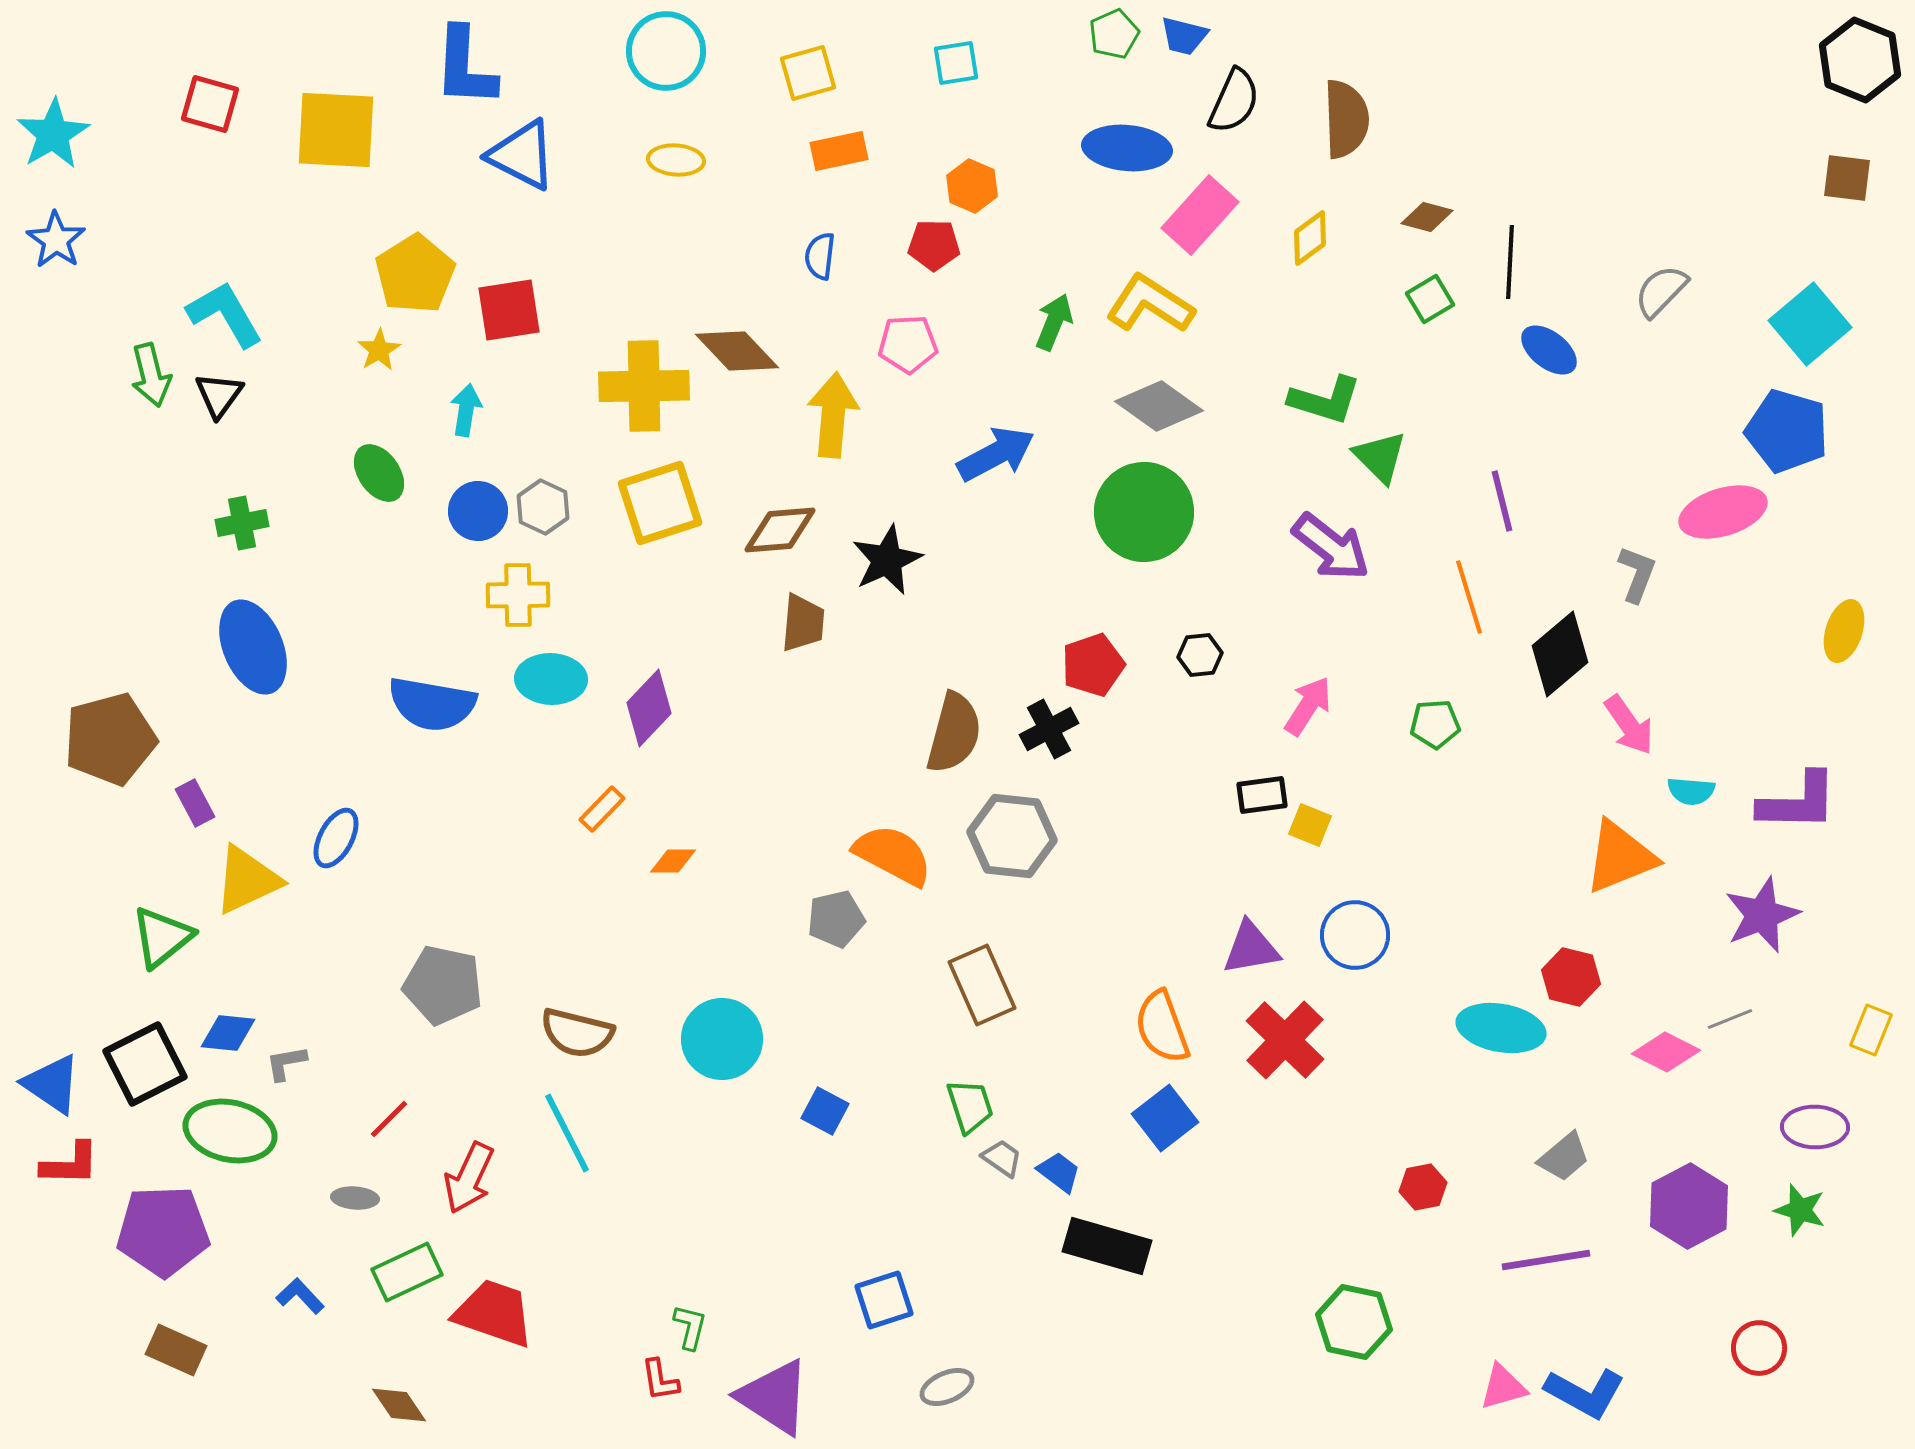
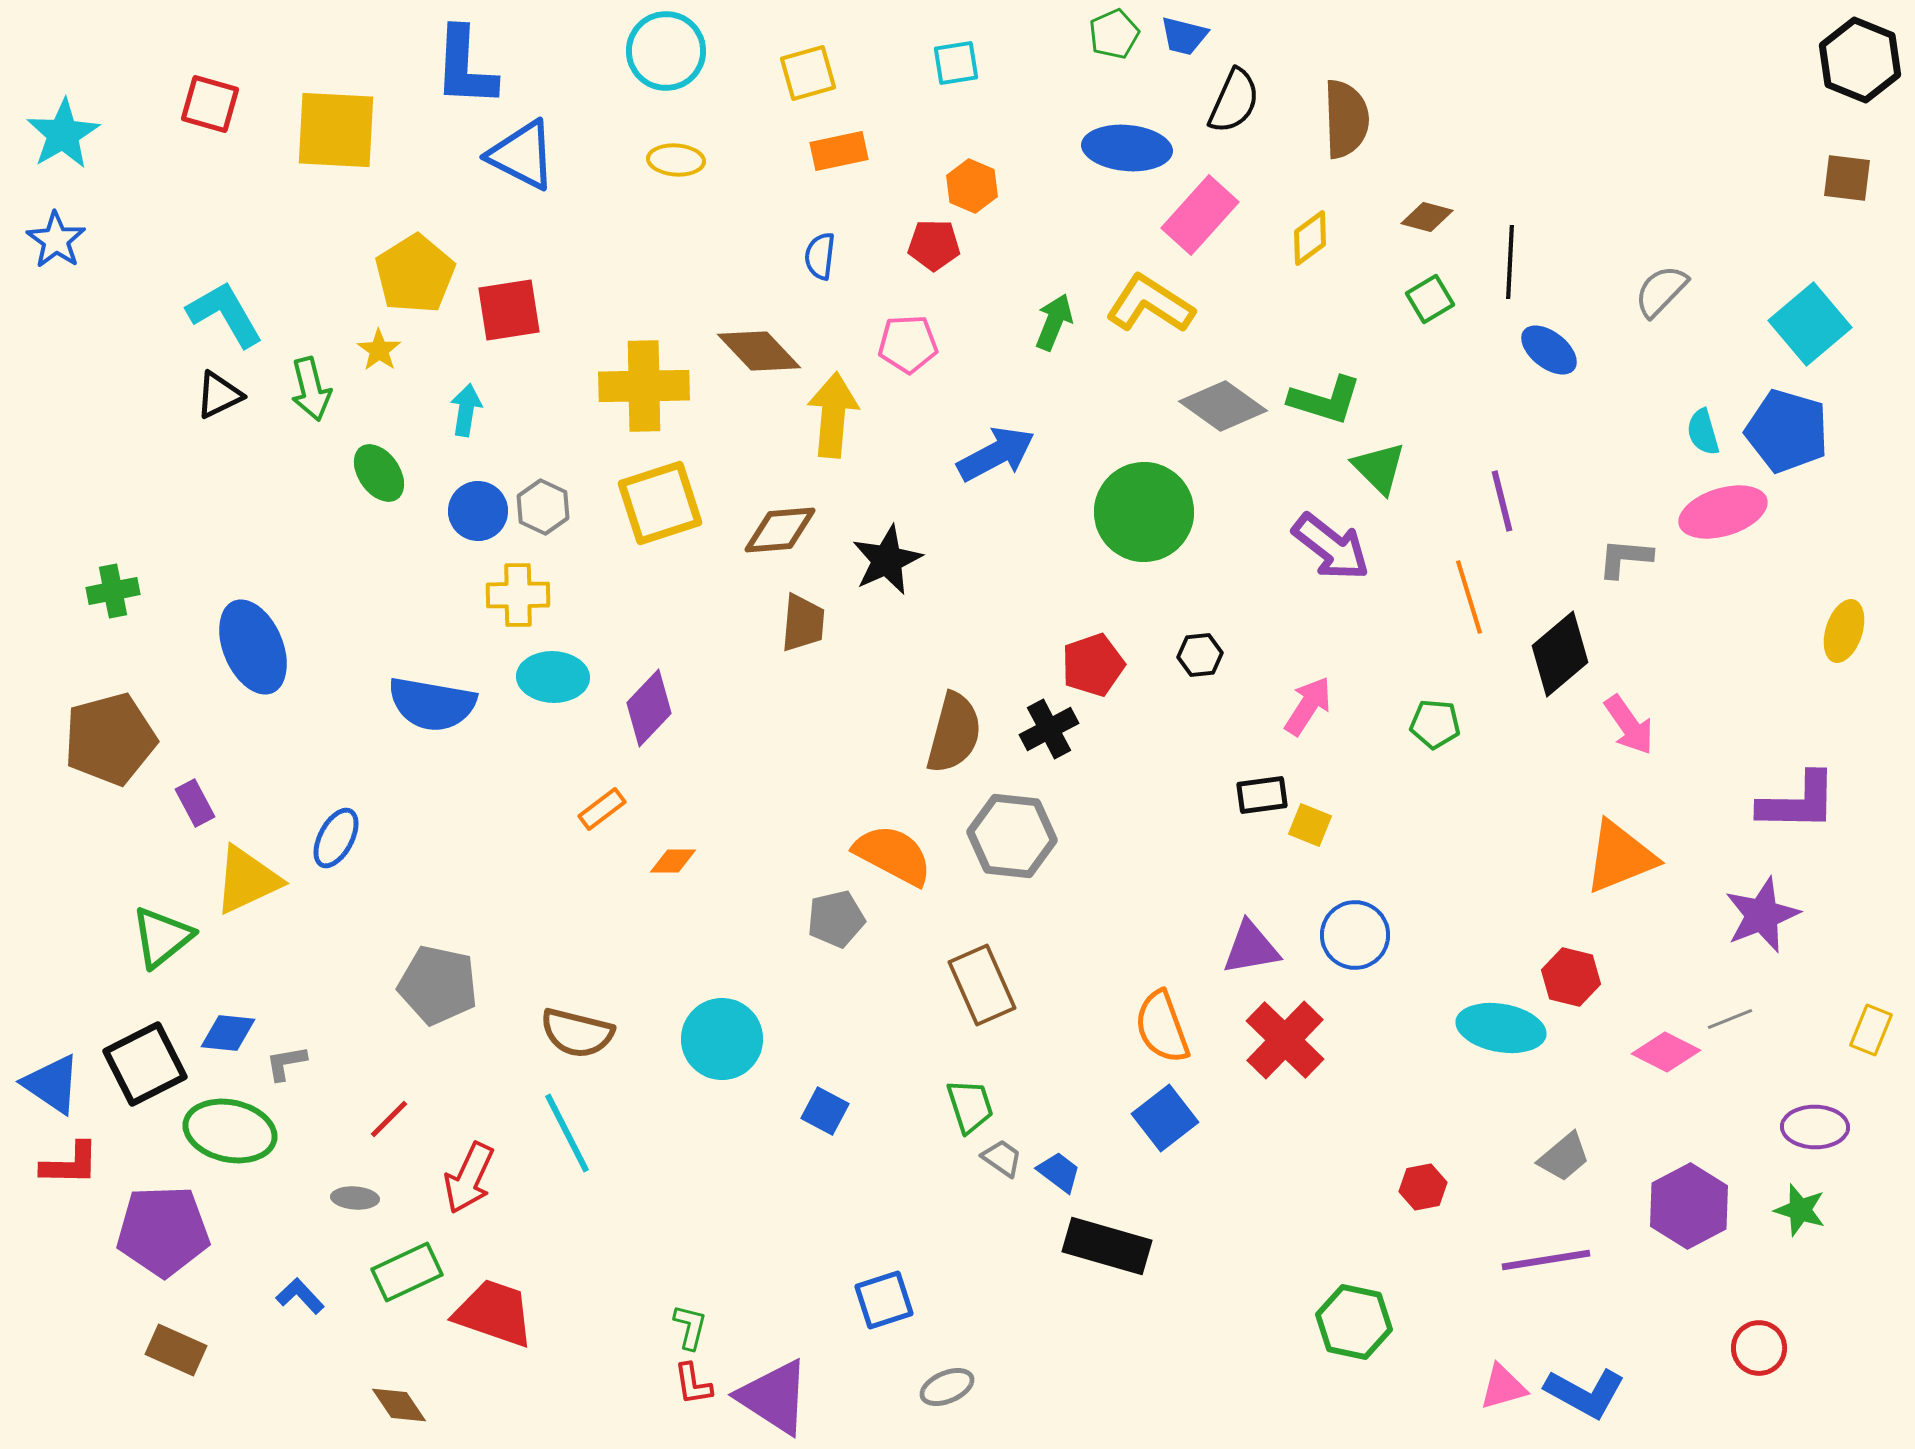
cyan star at (53, 134): moved 10 px right
yellow star at (379, 350): rotated 6 degrees counterclockwise
brown diamond at (737, 351): moved 22 px right
green arrow at (151, 375): moved 160 px right, 14 px down
black triangle at (219, 395): rotated 28 degrees clockwise
gray diamond at (1159, 406): moved 64 px right
green triangle at (1380, 457): moved 1 px left, 11 px down
green cross at (242, 523): moved 129 px left, 68 px down
gray L-shape at (1637, 574): moved 12 px left, 16 px up; rotated 106 degrees counterclockwise
cyan ellipse at (551, 679): moved 2 px right, 2 px up
green pentagon at (1435, 724): rotated 9 degrees clockwise
cyan semicircle at (1691, 791): moved 12 px right, 359 px up; rotated 69 degrees clockwise
orange rectangle at (602, 809): rotated 9 degrees clockwise
gray pentagon at (443, 985): moved 5 px left
red L-shape at (660, 1380): moved 33 px right, 4 px down
